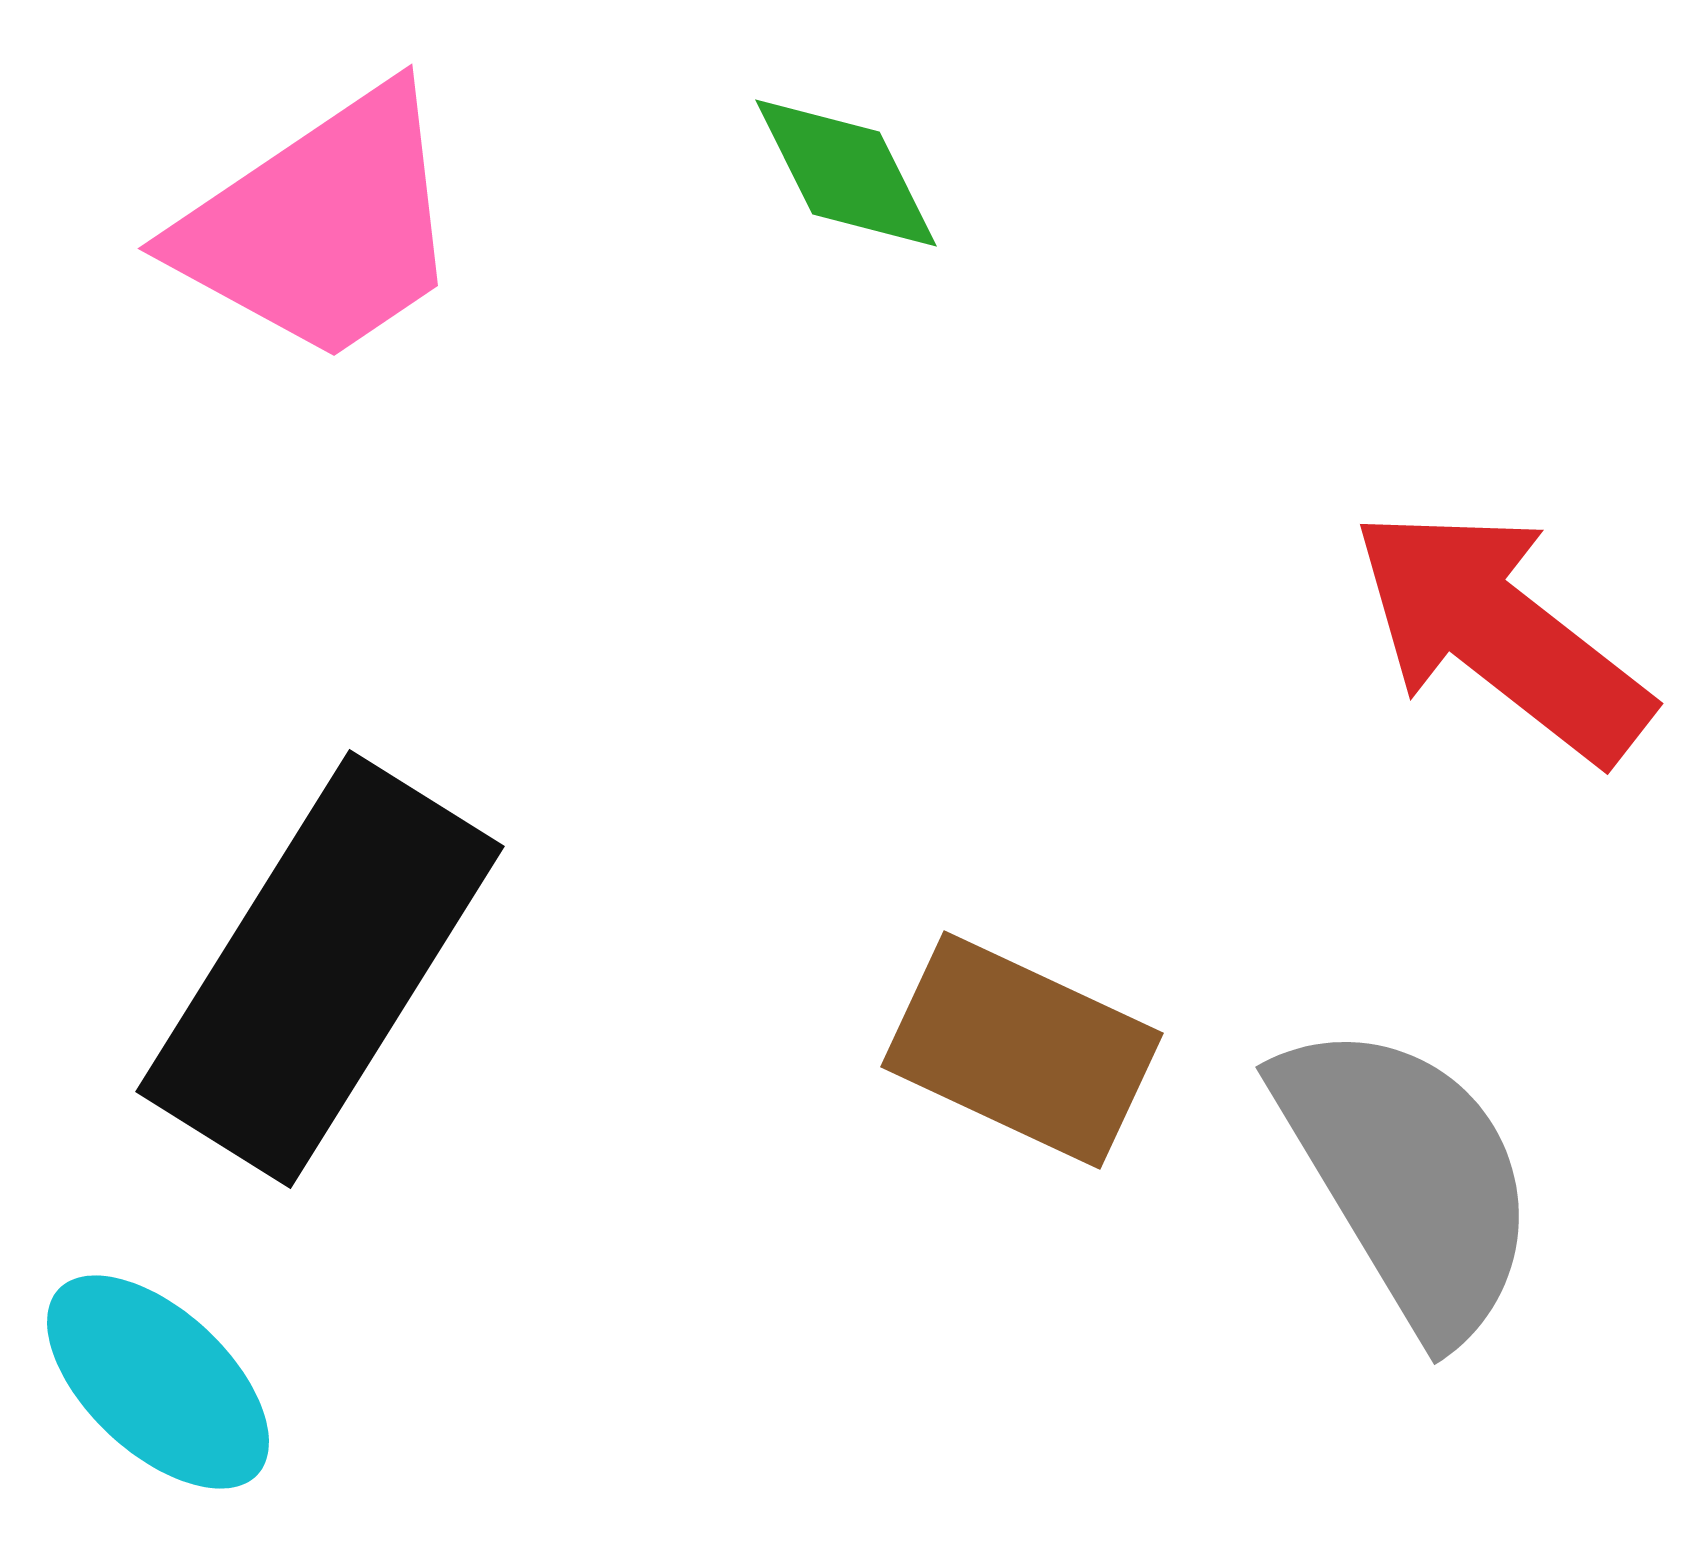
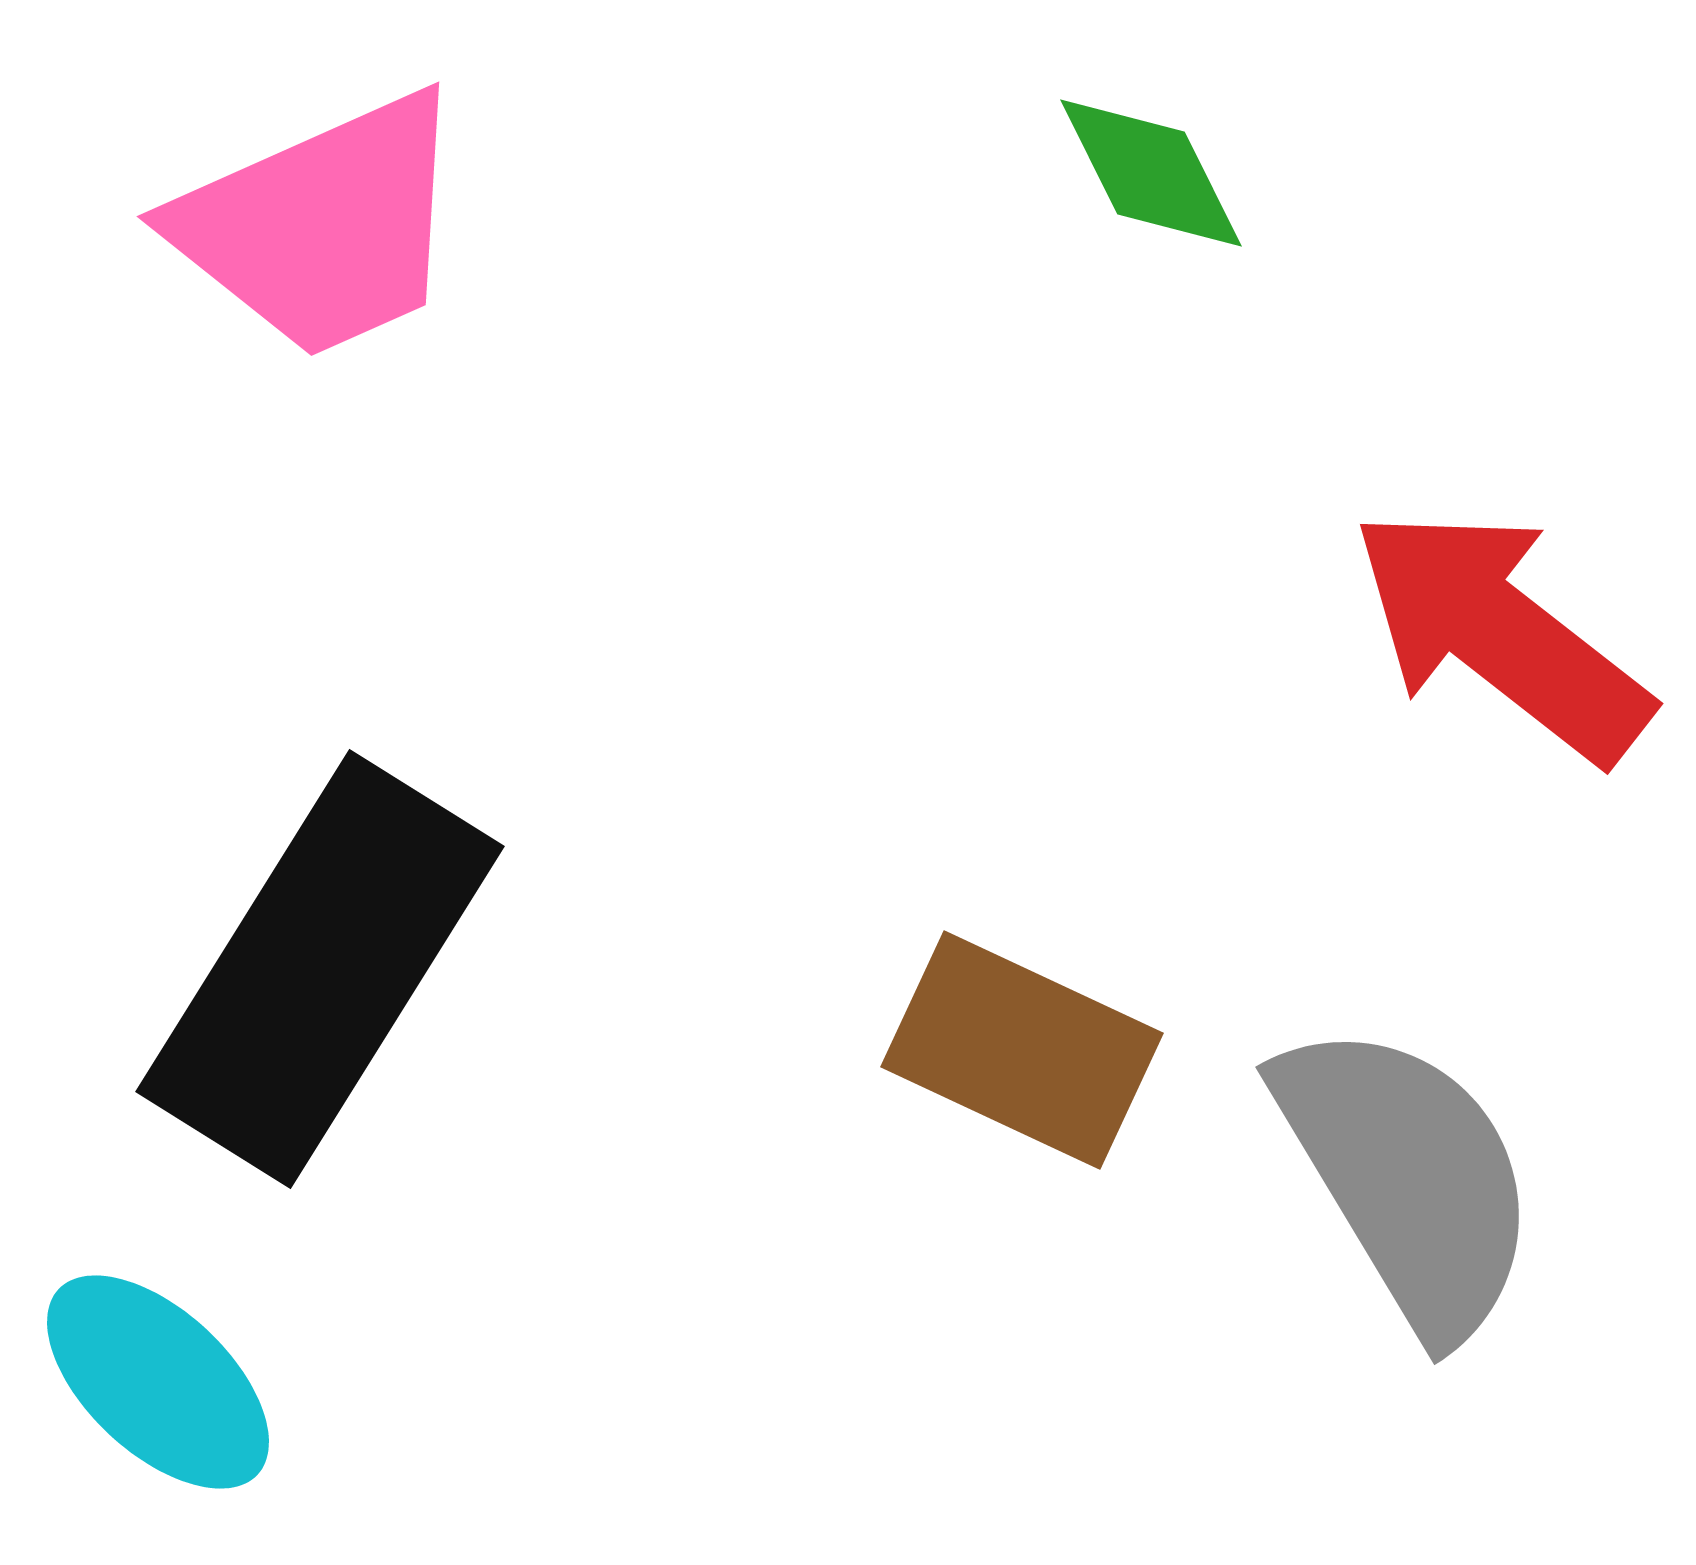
green diamond: moved 305 px right
pink trapezoid: rotated 10 degrees clockwise
